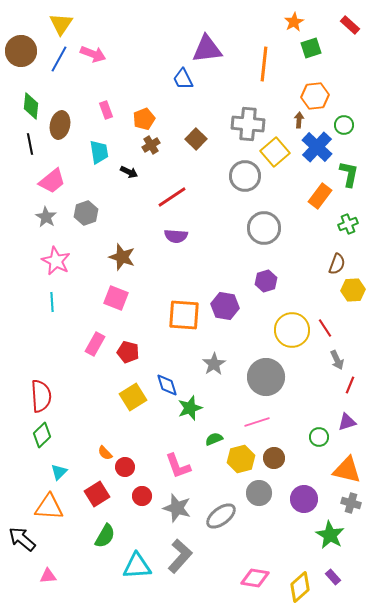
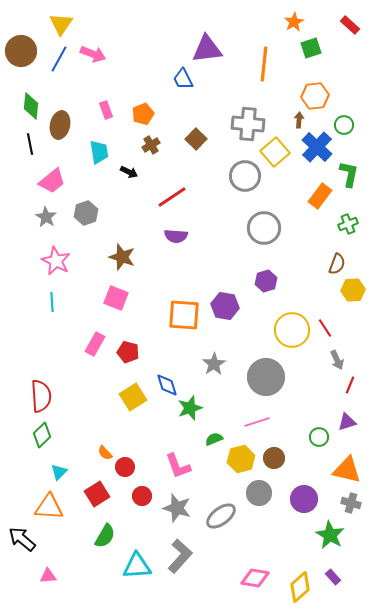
orange pentagon at (144, 119): moved 1 px left, 5 px up
